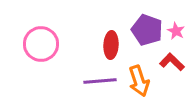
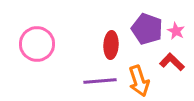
purple pentagon: moved 1 px up
pink circle: moved 4 px left
